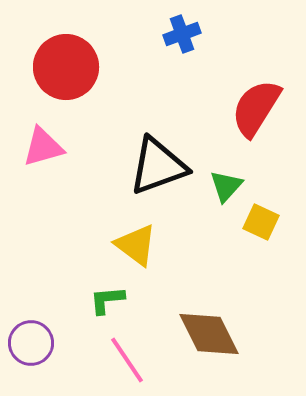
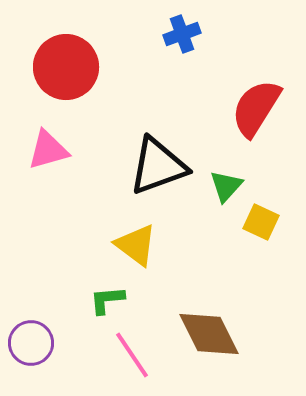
pink triangle: moved 5 px right, 3 px down
pink line: moved 5 px right, 5 px up
